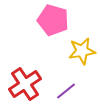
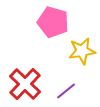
pink pentagon: moved 2 px down
red cross: rotated 12 degrees counterclockwise
